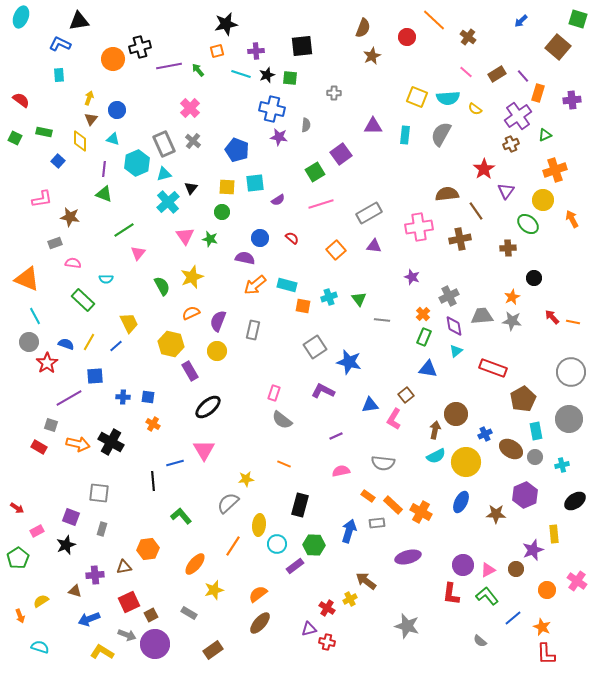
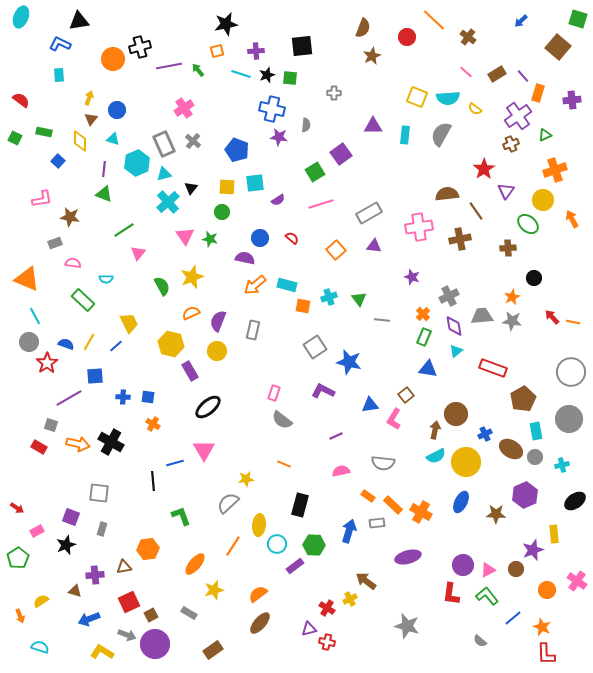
pink cross at (190, 108): moved 6 px left; rotated 12 degrees clockwise
green L-shape at (181, 516): rotated 20 degrees clockwise
